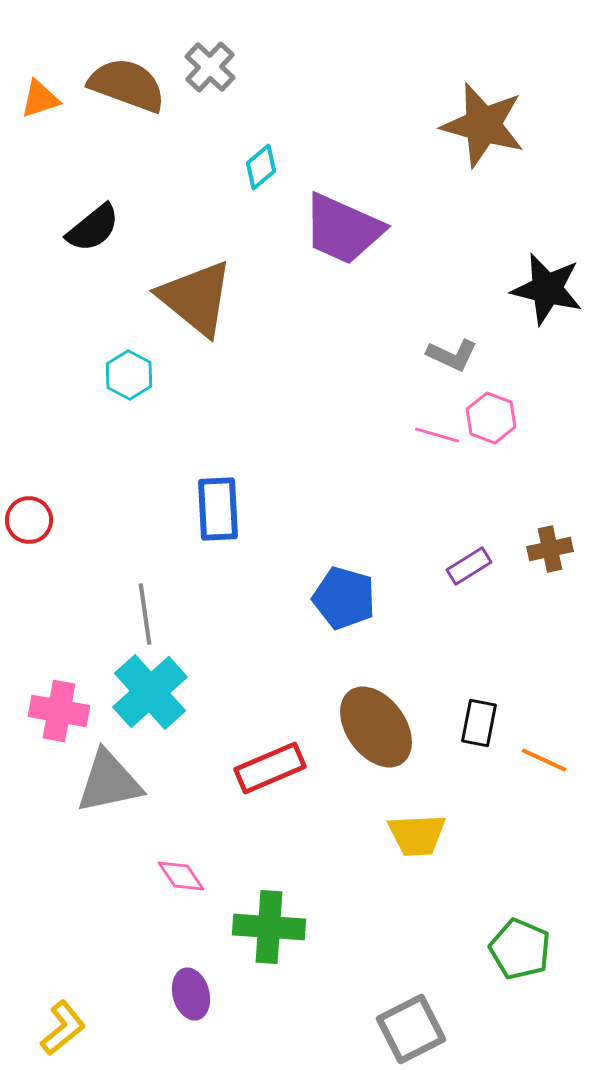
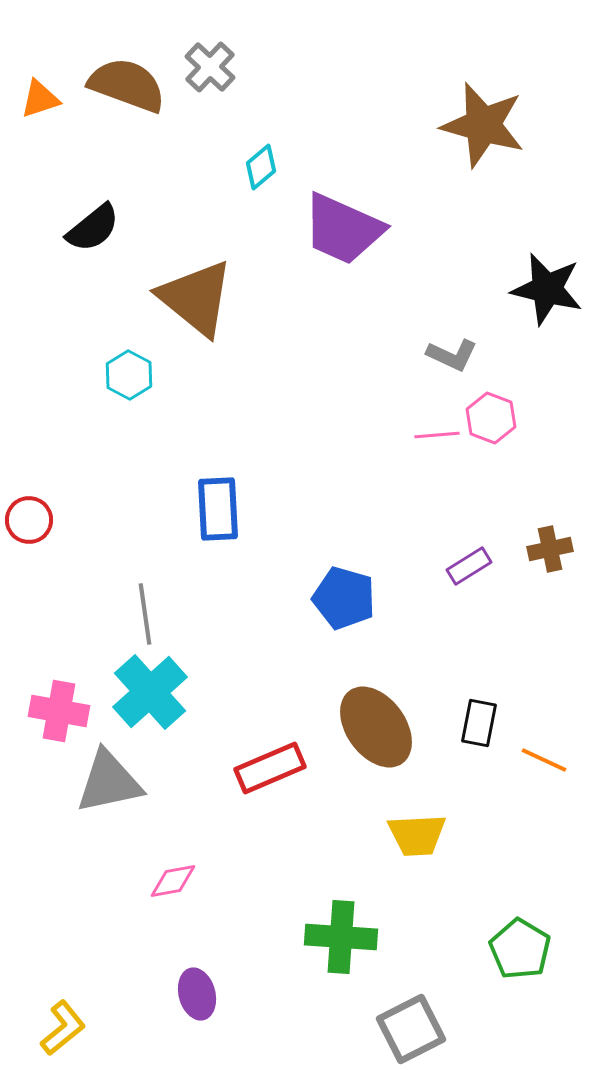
pink line: rotated 21 degrees counterclockwise
pink diamond: moved 8 px left, 5 px down; rotated 66 degrees counterclockwise
green cross: moved 72 px right, 10 px down
green pentagon: rotated 8 degrees clockwise
purple ellipse: moved 6 px right
